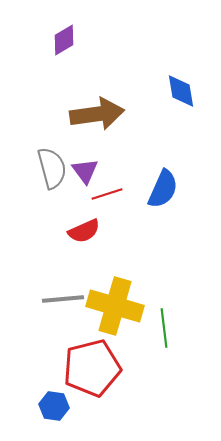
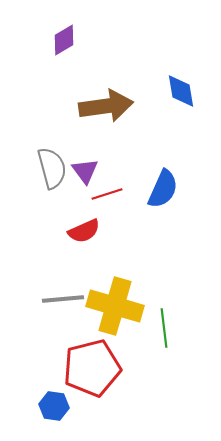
brown arrow: moved 9 px right, 8 px up
